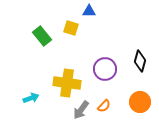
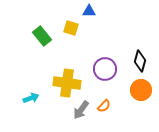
orange circle: moved 1 px right, 12 px up
